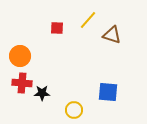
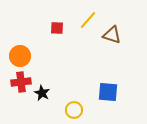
red cross: moved 1 px left, 1 px up; rotated 12 degrees counterclockwise
black star: rotated 28 degrees clockwise
